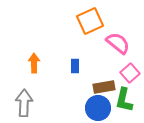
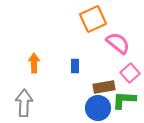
orange square: moved 3 px right, 2 px up
green L-shape: rotated 80 degrees clockwise
